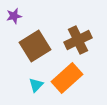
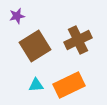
purple star: moved 3 px right
orange rectangle: moved 2 px right, 7 px down; rotated 16 degrees clockwise
cyan triangle: rotated 42 degrees clockwise
